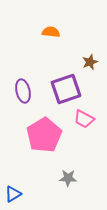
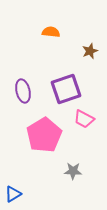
brown star: moved 11 px up
gray star: moved 5 px right, 7 px up
